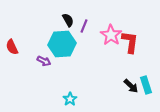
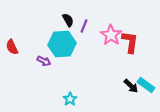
cyan rectangle: rotated 36 degrees counterclockwise
